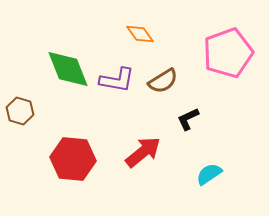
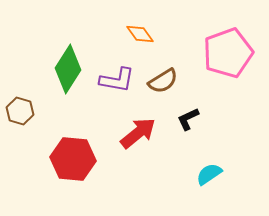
green diamond: rotated 54 degrees clockwise
red arrow: moved 5 px left, 19 px up
